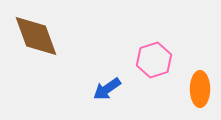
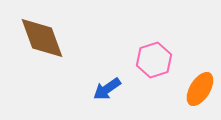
brown diamond: moved 6 px right, 2 px down
orange ellipse: rotated 32 degrees clockwise
